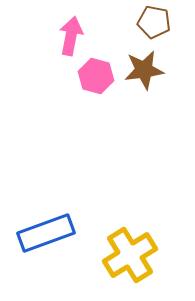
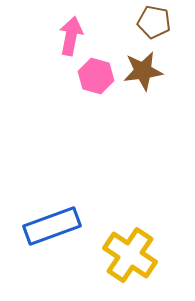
brown star: moved 1 px left, 1 px down
blue rectangle: moved 6 px right, 7 px up
yellow cross: rotated 24 degrees counterclockwise
